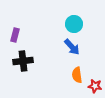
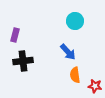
cyan circle: moved 1 px right, 3 px up
blue arrow: moved 4 px left, 5 px down
orange semicircle: moved 2 px left
